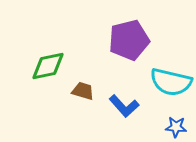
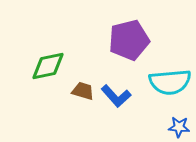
cyan semicircle: moved 1 px left; rotated 18 degrees counterclockwise
blue L-shape: moved 8 px left, 10 px up
blue star: moved 3 px right
